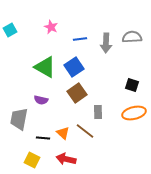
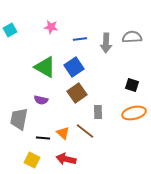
pink star: rotated 16 degrees counterclockwise
